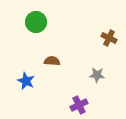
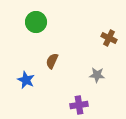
brown semicircle: rotated 70 degrees counterclockwise
blue star: moved 1 px up
purple cross: rotated 18 degrees clockwise
